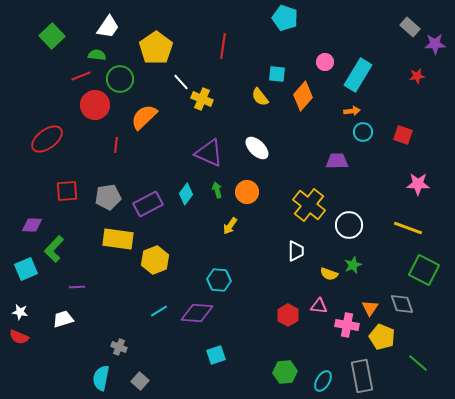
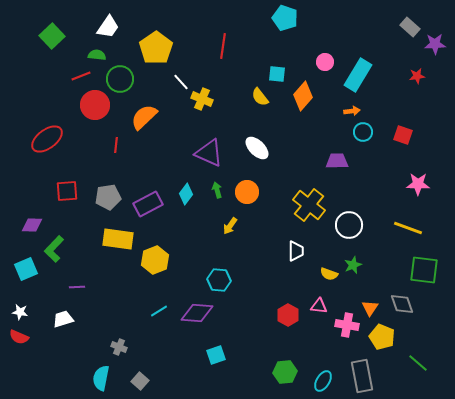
green square at (424, 270): rotated 20 degrees counterclockwise
